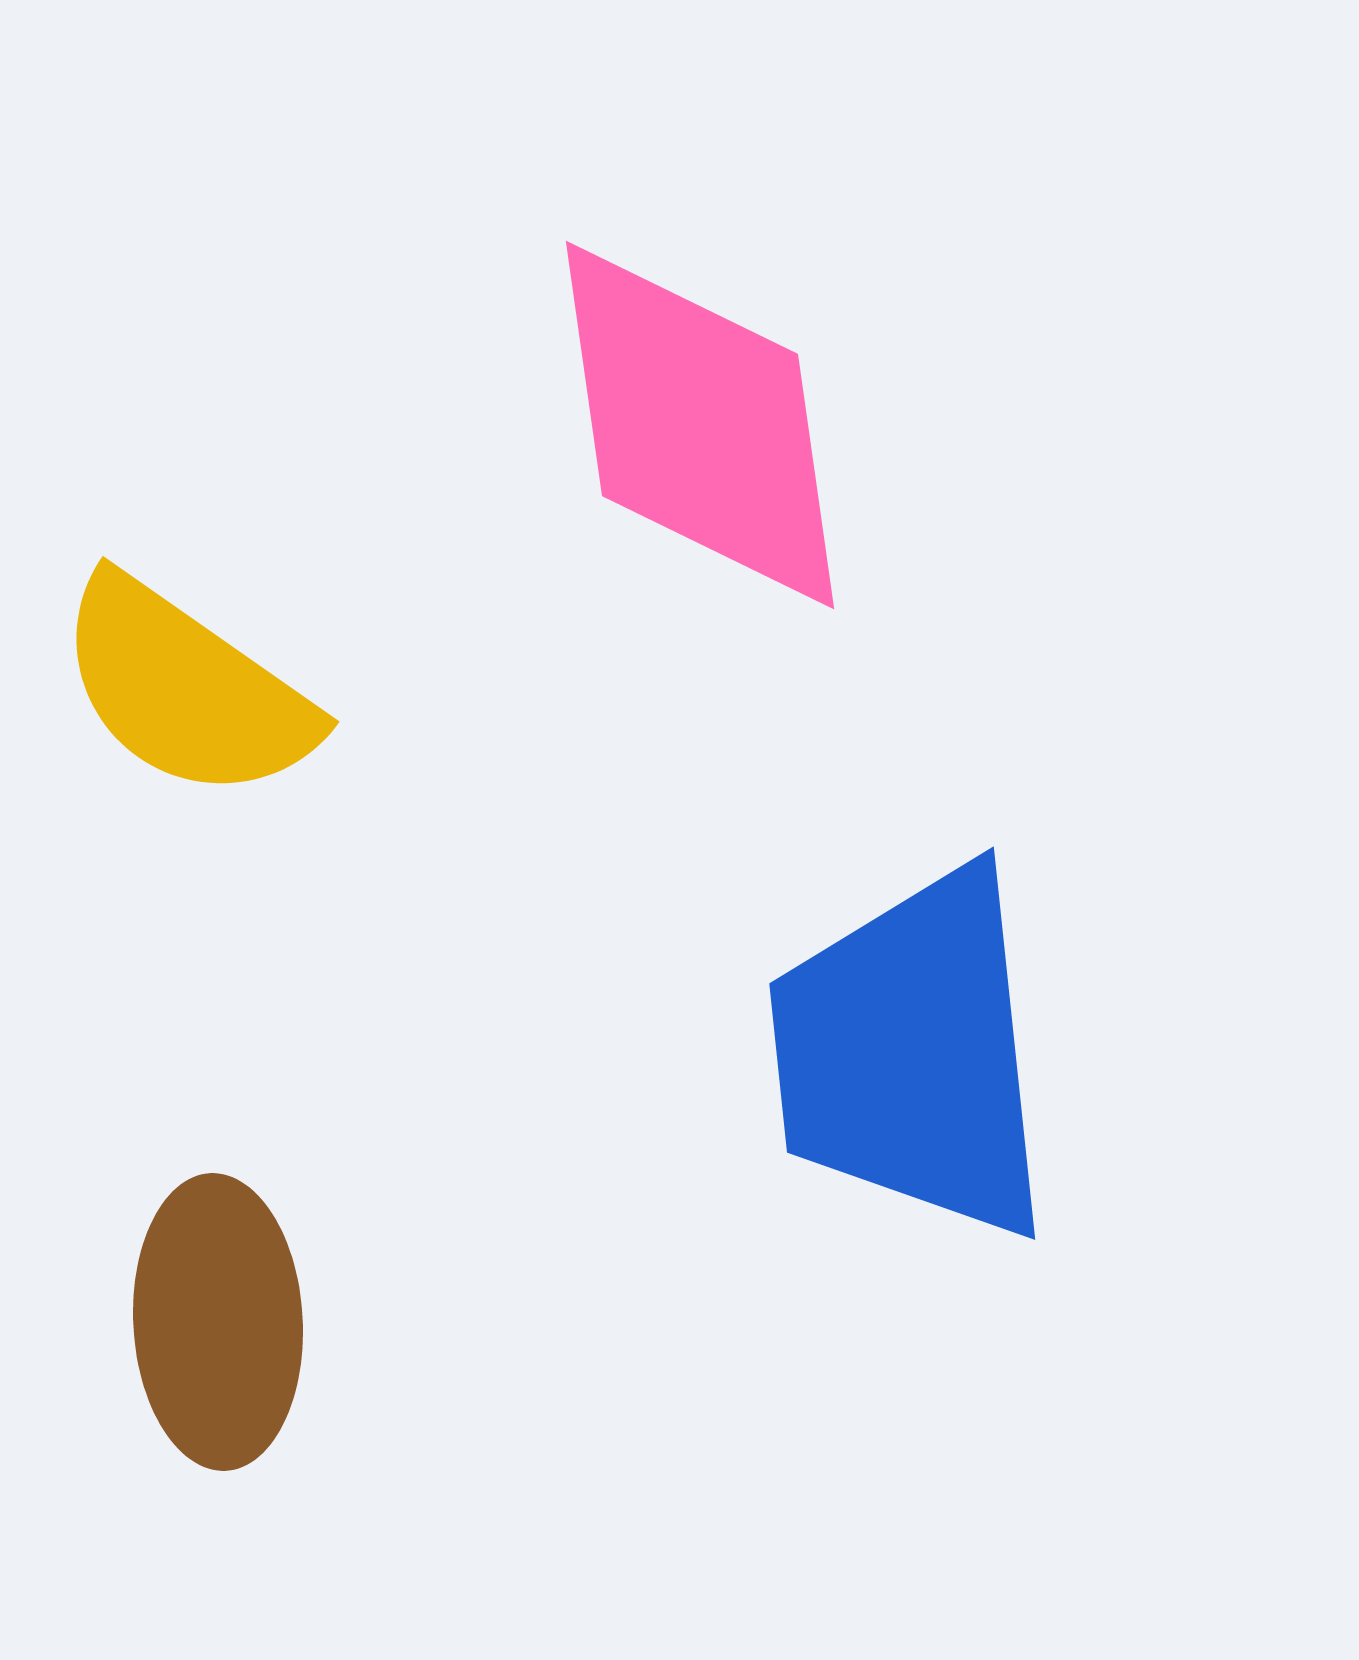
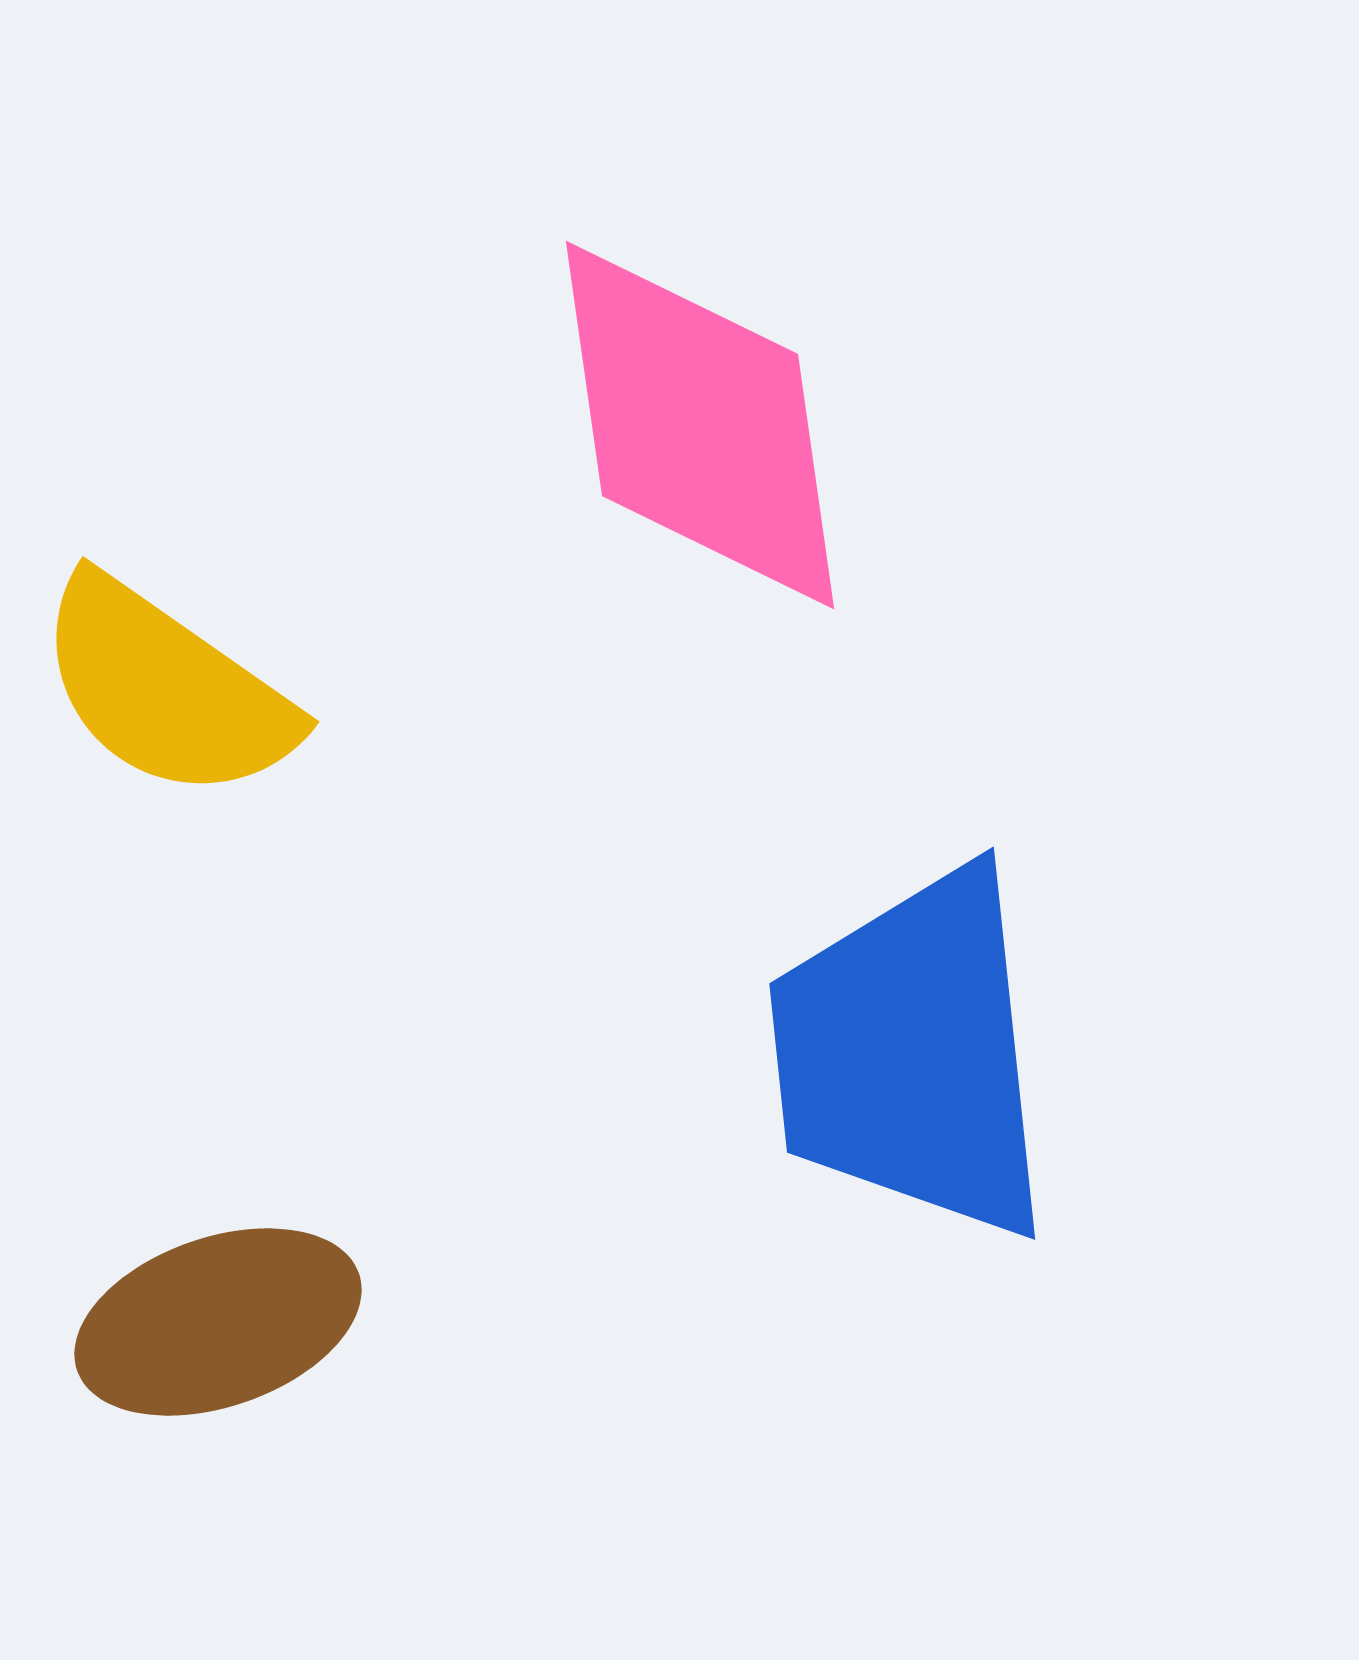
yellow semicircle: moved 20 px left
brown ellipse: rotated 74 degrees clockwise
